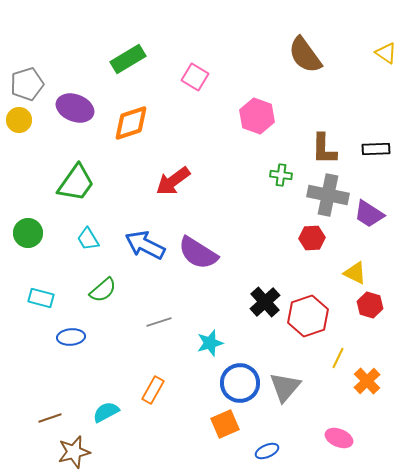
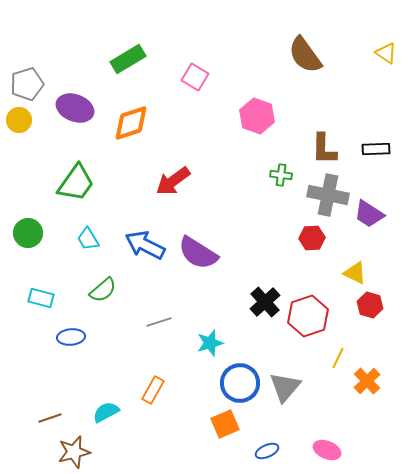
pink ellipse at (339, 438): moved 12 px left, 12 px down
